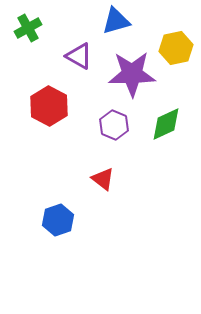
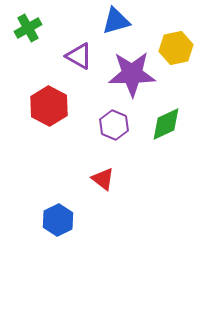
blue hexagon: rotated 8 degrees counterclockwise
